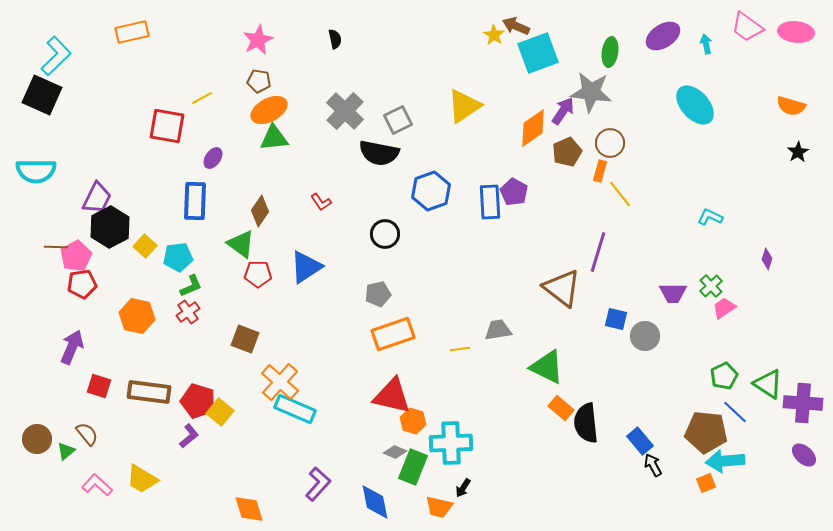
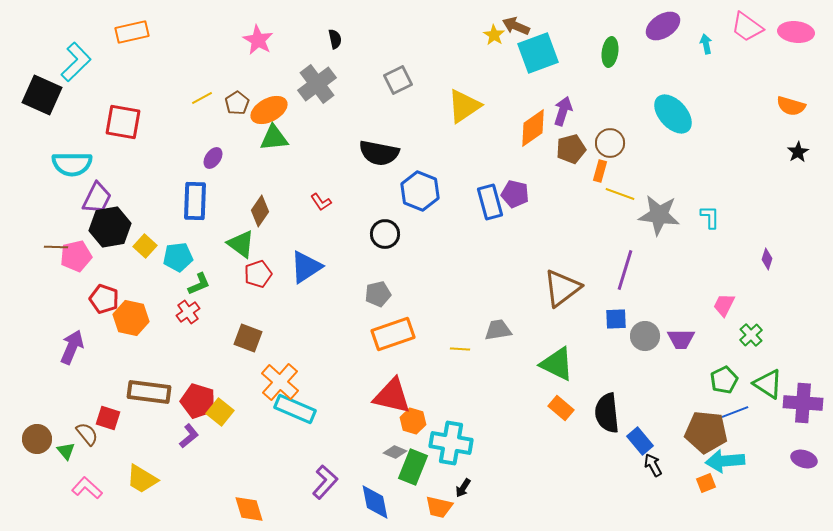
purple ellipse at (663, 36): moved 10 px up
pink star at (258, 40): rotated 16 degrees counterclockwise
cyan L-shape at (56, 56): moved 20 px right, 6 px down
brown pentagon at (259, 81): moved 22 px left, 22 px down; rotated 30 degrees clockwise
gray star at (591, 92): moved 68 px right, 123 px down
cyan ellipse at (695, 105): moved 22 px left, 9 px down
gray cross at (345, 111): moved 28 px left, 27 px up; rotated 9 degrees clockwise
purple arrow at (563, 111): rotated 16 degrees counterclockwise
gray square at (398, 120): moved 40 px up
red square at (167, 126): moved 44 px left, 4 px up
brown pentagon at (567, 152): moved 4 px right, 3 px up; rotated 8 degrees clockwise
cyan semicircle at (36, 171): moved 36 px right, 7 px up
blue hexagon at (431, 191): moved 11 px left; rotated 18 degrees counterclockwise
purple pentagon at (514, 192): moved 1 px right, 2 px down; rotated 16 degrees counterclockwise
yellow line at (620, 194): rotated 32 degrees counterclockwise
blue rectangle at (490, 202): rotated 12 degrees counterclockwise
cyan L-shape at (710, 217): rotated 65 degrees clockwise
black hexagon at (110, 227): rotated 18 degrees clockwise
purple line at (598, 252): moved 27 px right, 18 px down
pink pentagon at (76, 256): rotated 16 degrees clockwise
red pentagon at (258, 274): rotated 20 degrees counterclockwise
red pentagon at (82, 284): moved 22 px right, 15 px down; rotated 28 degrees clockwise
green L-shape at (191, 286): moved 8 px right, 2 px up
green cross at (711, 286): moved 40 px right, 49 px down
brown triangle at (562, 288): rotated 45 degrees clockwise
purple trapezoid at (673, 293): moved 8 px right, 46 px down
pink trapezoid at (724, 308): moved 3 px up; rotated 30 degrees counterclockwise
orange hexagon at (137, 316): moved 6 px left, 2 px down
blue square at (616, 319): rotated 15 degrees counterclockwise
brown square at (245, 339): moved 3 px right, 1 px up
yellow line at (460, 349): rotated 12 degrees clockwise
green triangle at (547, 367): moved 10 px right, 3 px up
green pentagon at (724, 376): moved 4 px down
red square at (99, 386): moved 9 px right, 32 px down
blue line at (735, 412): rotated 64 degrees counterclockwise
black semicircle at (586, 423): moved 21 px right, 10 px up
cyan cross at (451, 443): rotated 12 degrees clockwise
green triangle at (66, 451): rotated 30 degrees counterclockwise
purple ellipse at (804, 455): moved 4 px down; rotated 25 degrees counterclockwise
purple L-shape at (318, 484): moved 7 px right, 2 px up
pink L-shape at (97, 485): moved 10 px left, 3 px down
